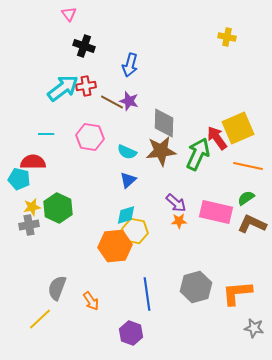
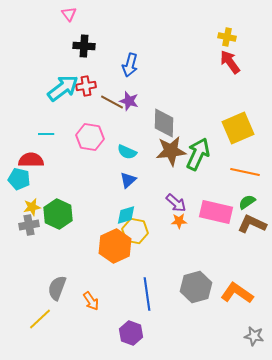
black cross: rotated 15 degrees counterclockwise
red arrow: moved 13 px right, 76 px up
brown star: moved 10 px right
red semicircle: moved 2 px left, 2 px up
orange line: moved 3 px left, 6 px down
green semicircle: moved 1 px right, 4 px down
green hexagon: moved 6 px down
orange hexagon: rotated 20 degrees counterclockwise
orange L-shape: rotated 40 degrees clockwise
gray star: moved 8 px down
